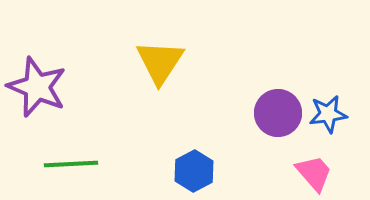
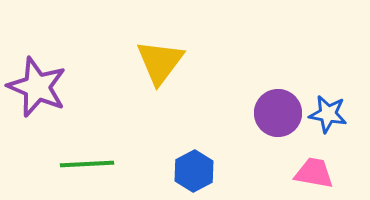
yellow triangle: rotated 4 degrees clockwise
blue star: rotated 18 degrees clockwise
green line: moved 16 px right
pink trapezoid: rotated 39 degrees counterclockwise
